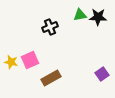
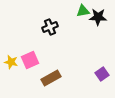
green triangle: moved 3 px right, 4 px up
